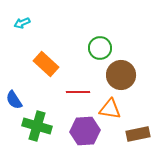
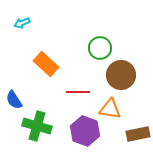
purple hexagon: rotated 24 degrees clockwise
